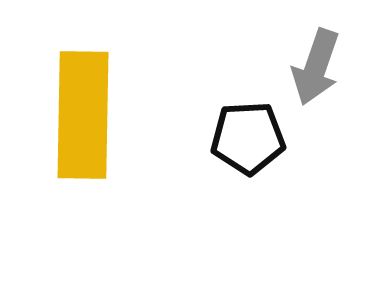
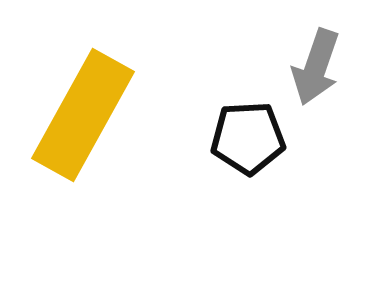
yellow rectangle: rotated 28 degrees clockwise
